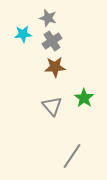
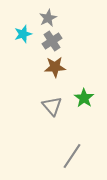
gray star: rotated 30 degrees clockwise
cyan star: rotated 12 degrees counterclockwise
